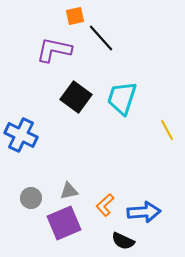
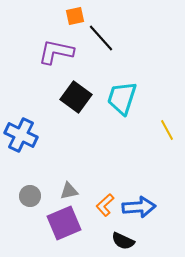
purple L-shape: moved 2 px right, 2 px down
gray circle: moved 1 px left, 2 px up
blue arrow: moved 5 px left, 5 px up
